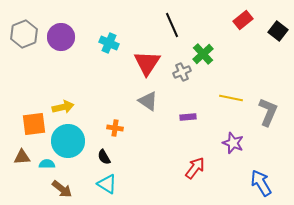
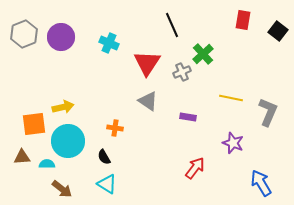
red rectangle: rotated 42 degrees counterclockwise
purple rectangle: rotated 14 degrees clockwise
